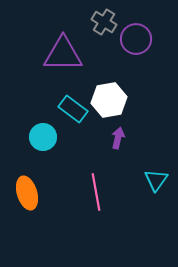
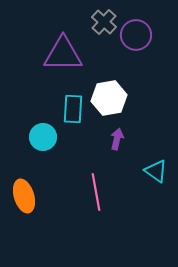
gray cross: rotated 10 degrees clockwise
purple circle: moved 4 px up
white hexagon: moved 2 px up
cyan rectangle: rotated 56 degrees clockwise
purple arrow: moved 1 px left, 1 px down
cyan triangle: moved 9 px up; rotated 30 degrees counterclockwise
orange ellipse: moved 3 px left, 3 px down
